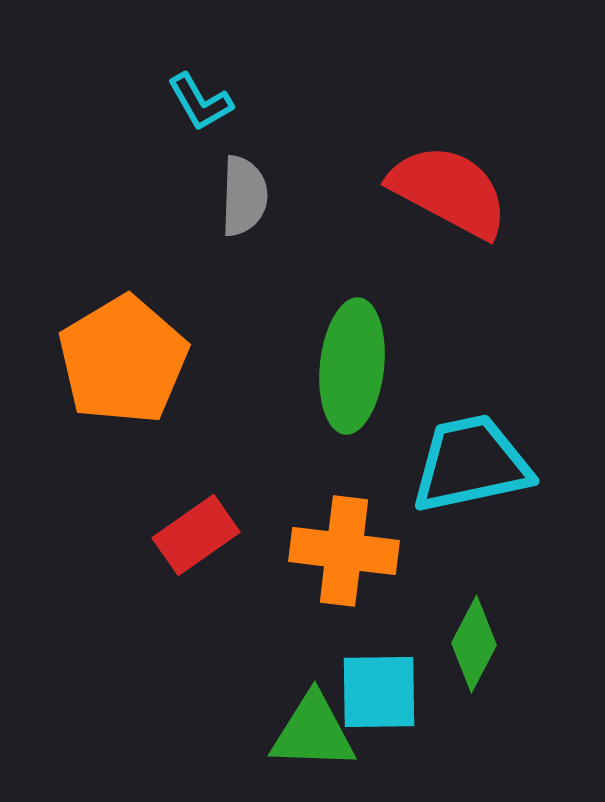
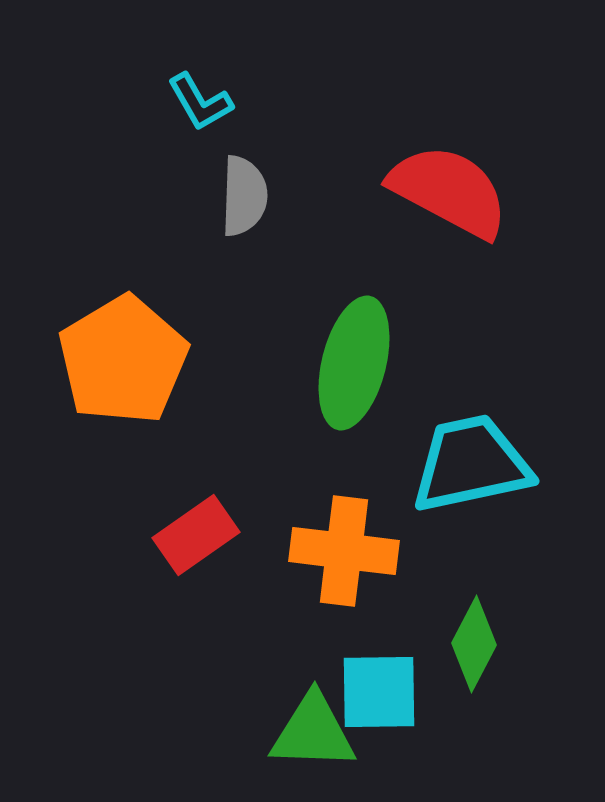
green ellipse: moved 2 px right, 3 px up; rotated 8 degrees clockwise
